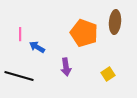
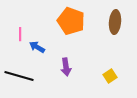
orange pentagon: moved 13 px left, 12 px up
yellow square: moved 2 px right, 2 px down
